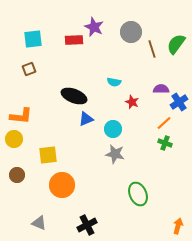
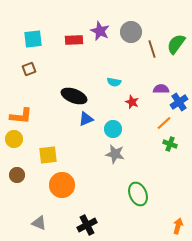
purple star: moved 6 px right, 4 px down
green cross: moved 5 px right, 1 px down
